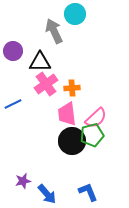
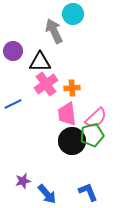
cyan circle: moved 2 px left
